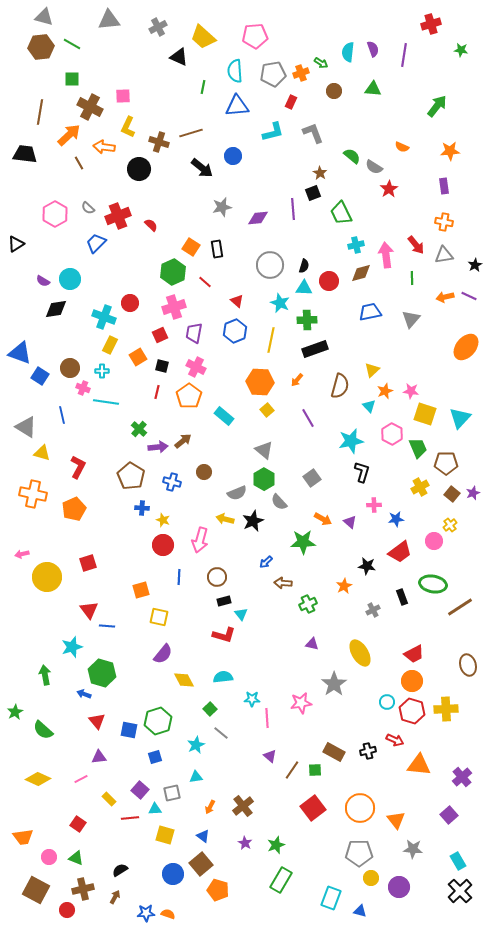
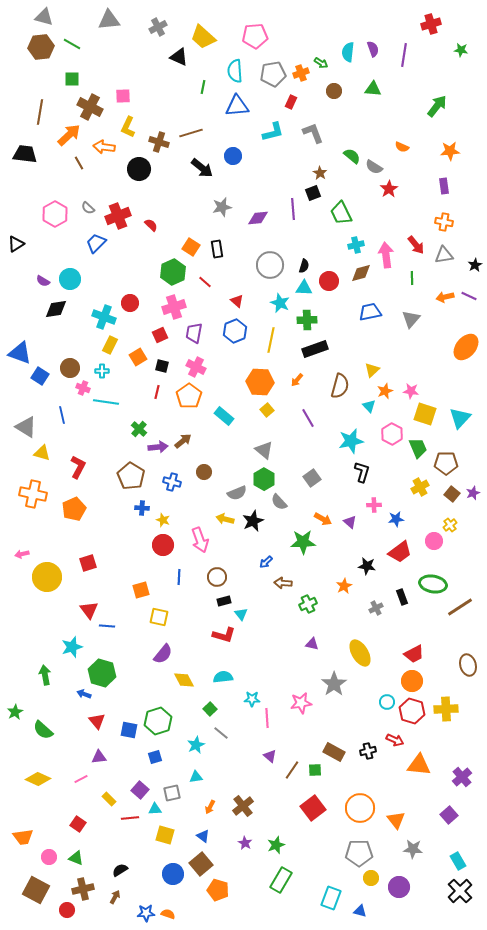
pink arrow at (200, 540): rotated 35 degrees counterclockwise
gray cross at (373, 610): moved 3 px right, 2 px up
